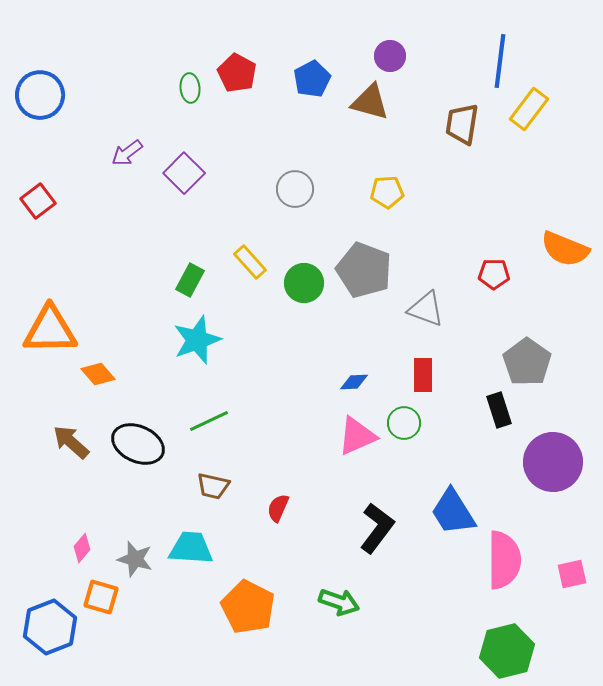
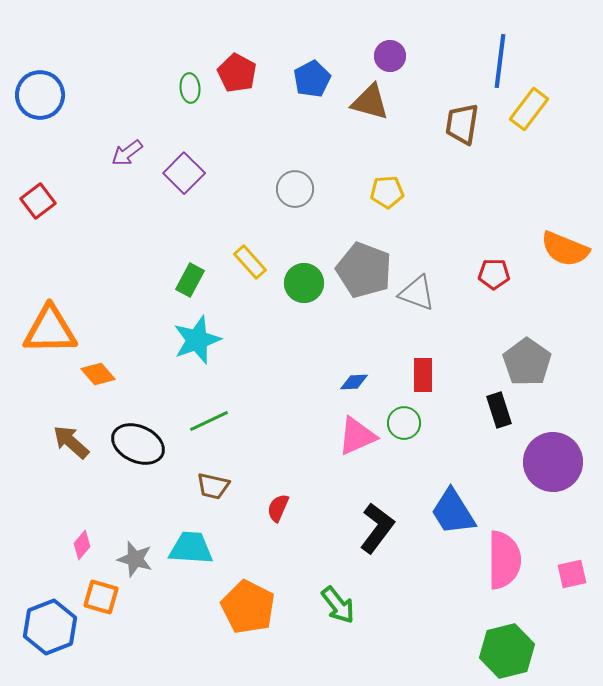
gray triangle at (426, 309): moved 9 px left, 16 px up
pink diamond at (82, 548): moved 3 px up
green arrow at (339, 602): moved 1 px left, 3 px down; rotated 33 degrees clockwise
